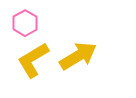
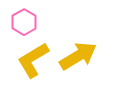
pink hexagon: moved 1 px left, 1 px up
